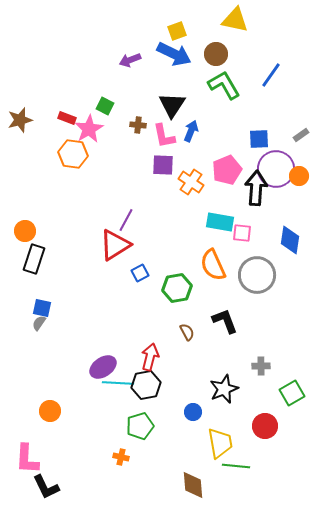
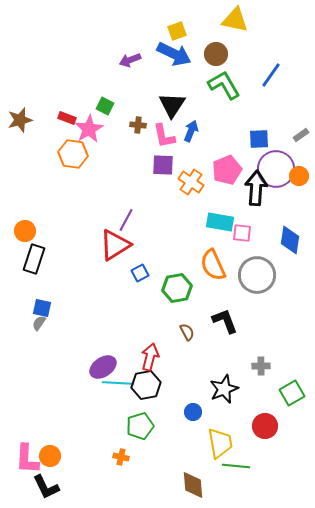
orange circle at (50, 411): moved 45 px down
